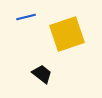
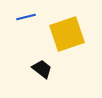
black trapezoid: moved 5 px up
